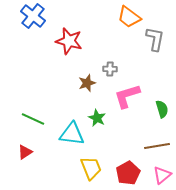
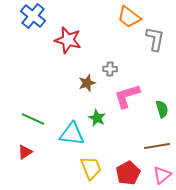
red star: moved 1 px left, 1 px up
